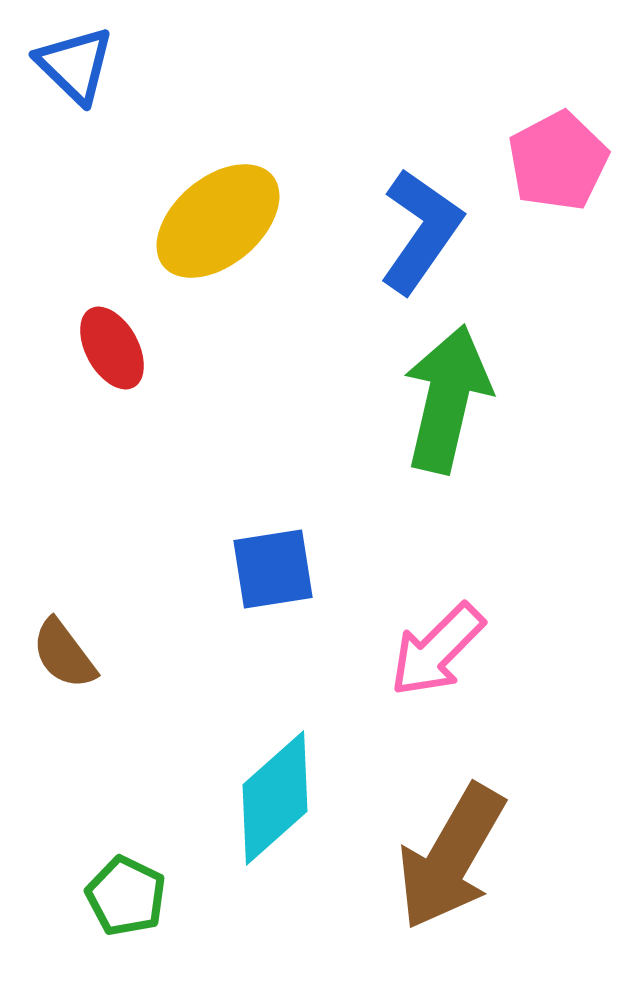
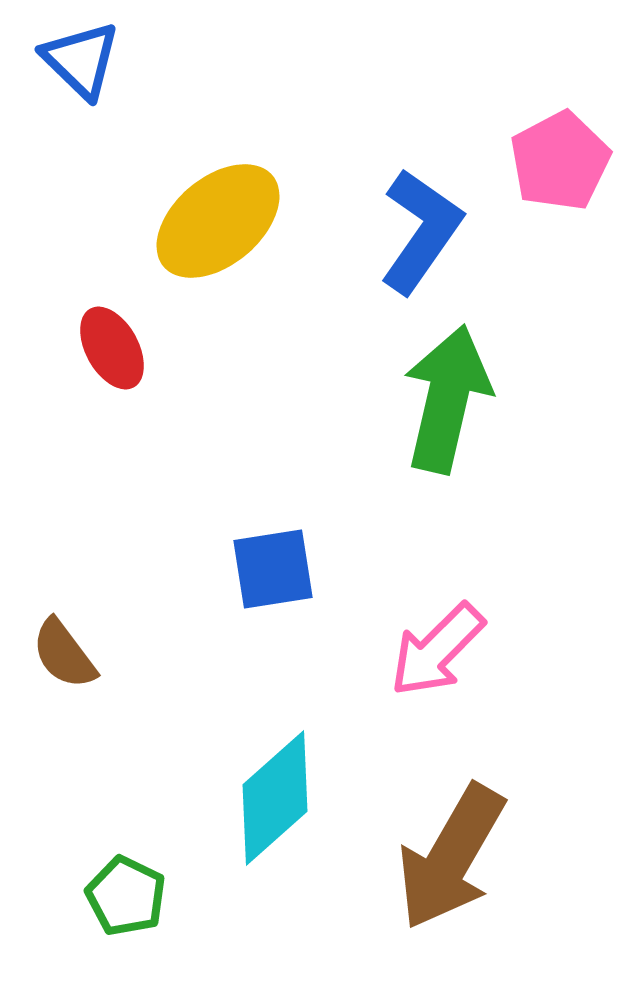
blue triangle: moved 6 px right, 5 px up
pink pentagon: moved 2 px right
